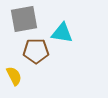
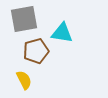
brown pentagon: rotated 15 degrees counterclockwise
yellow semicircle: moved 10 px right, 4 px down
